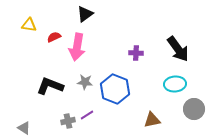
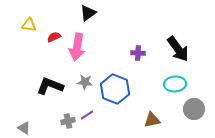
black triangle: moved 3 px right, 1 px up
purple cross: moved 2 px right
